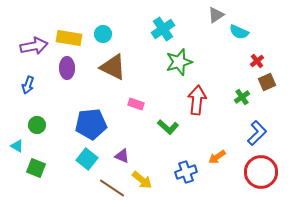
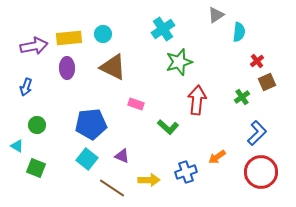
cyan semicircle: rotated 108 degrees counterclockwise
yellow rectangle: rotated 15 degrees counterclockwise
blue arrow: moved 2 px left, 2 px down
yellow arrow: moved 7 px right; rotated 40 degrees counterclockwise
